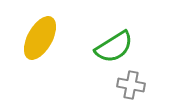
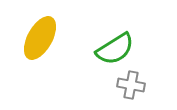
green semicircle: moved 1 px right, 2 px down
